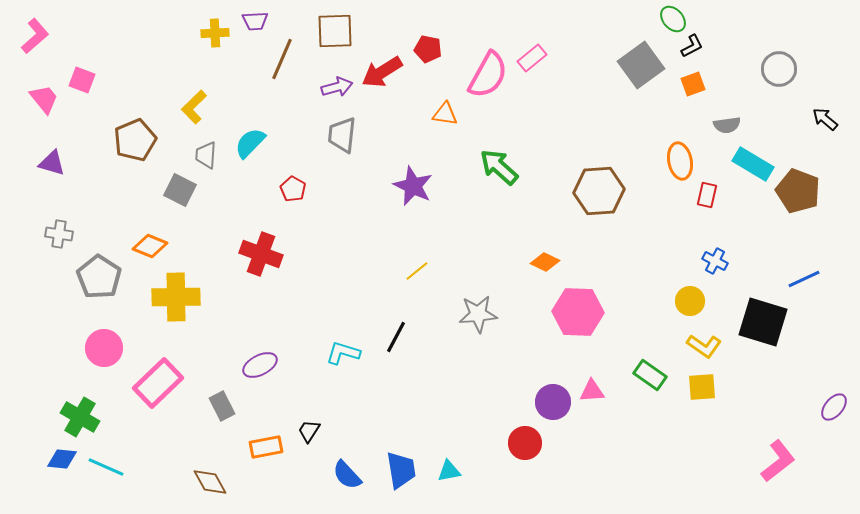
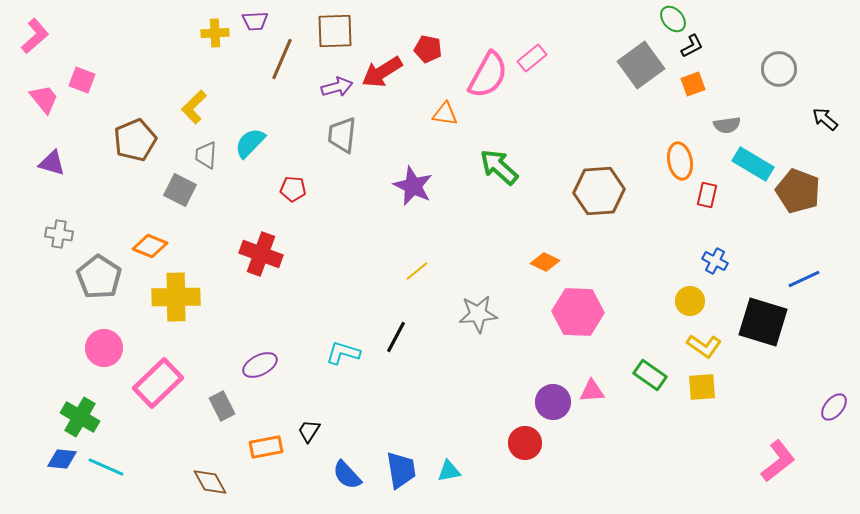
red pentagon at (293, 189): rotated 25 degrees counterclockwise
